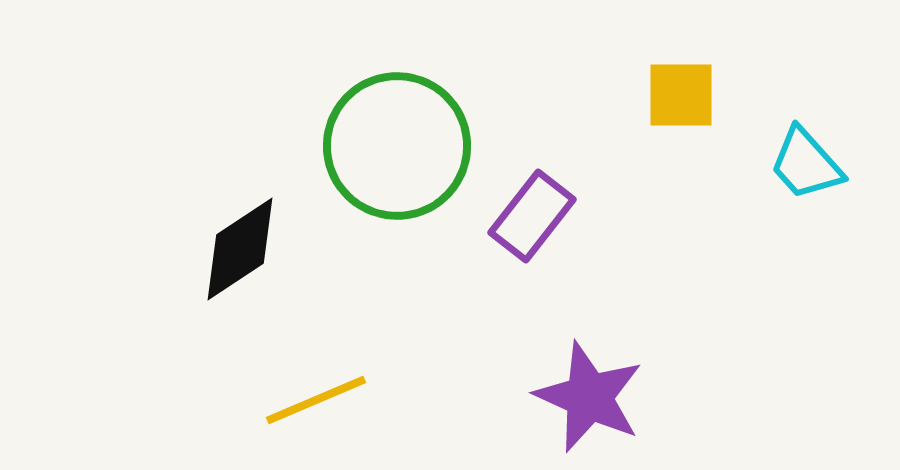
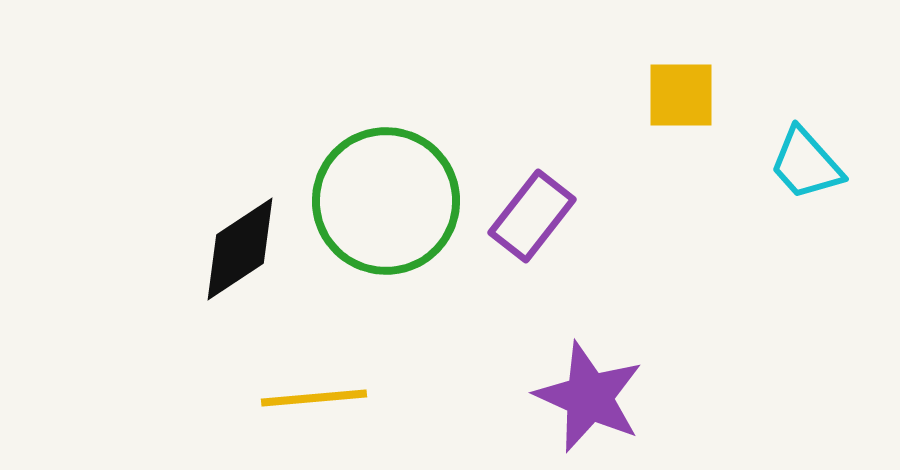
green circle: moved 11 px left, 55 px down
yellow line: moved 2 px left, 2 px up; rotated 18 degrees clockwise
